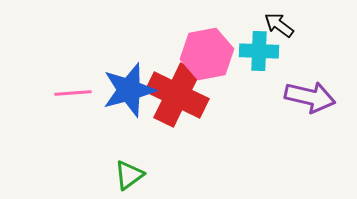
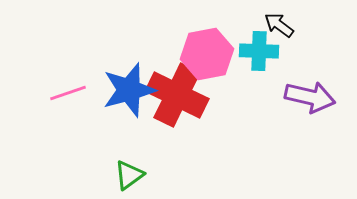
pink line: moved 5 px left; rotated 15 degrees counterclockwise
